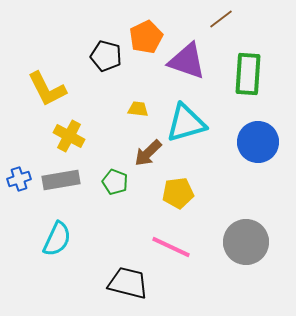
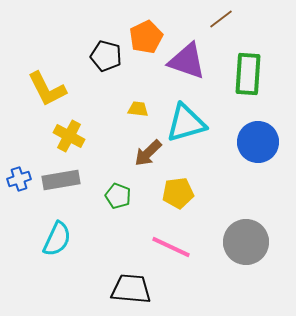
green pentagon: moved 3 px right, 14 px down
black trapezoid: moved 3 px right, 6 px down; rotated 9 degrees counterclockwise
